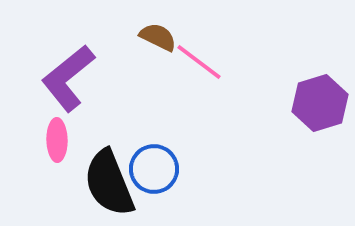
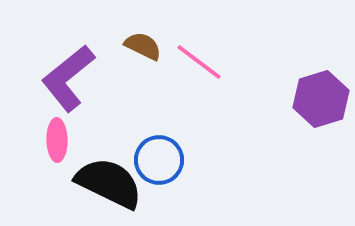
brown semicircle: moved 15 px left, 9 px down
purple hexagon: moved 1 px right, 4 px up
blue circle: moved 5 px right, 9 px up
black semicircle: rotated 138 degrees clockwise
